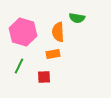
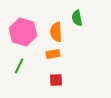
green semicircle: rotated 70 degrees clockwise
orange semicircle: moved 2 px left
red square: moved 12 px right, 3 px down
